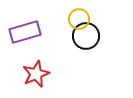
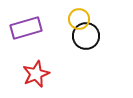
purple rectangle: moved 1 px right, 4 px up
